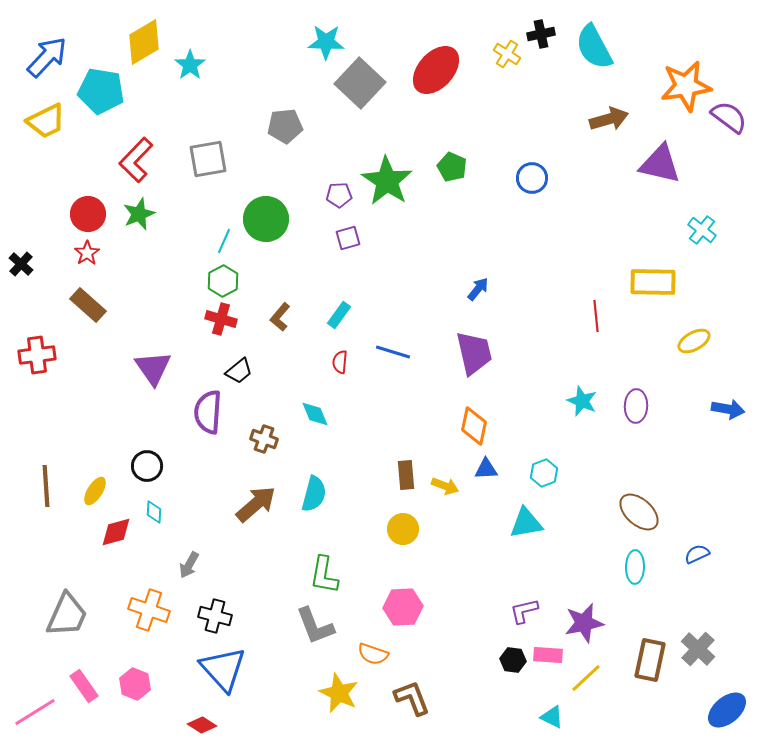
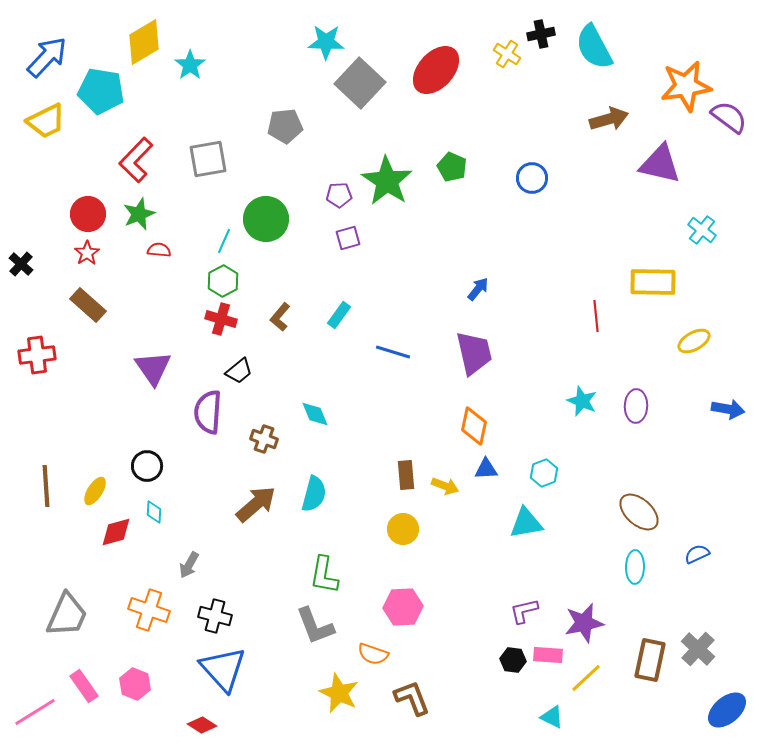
red semicircle at (340, 362): moved 181 px left, 112 px up; rotated 90 degrees clockwise
